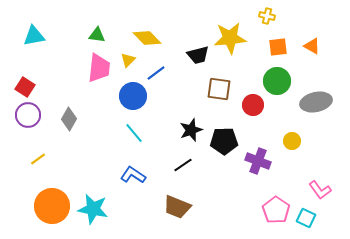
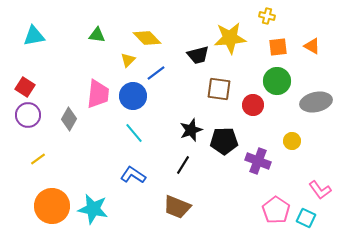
pink trapezoid: moved 1 px left, 26 px down
black line: rotated 24 degrees counterclockwise
